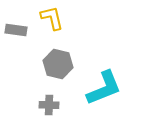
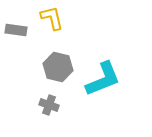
gray hexagon: moved 3 px down
cyan L-shape: moved 1 px left, 9 px up
gray cross: rotated 18 degrees clockwise
